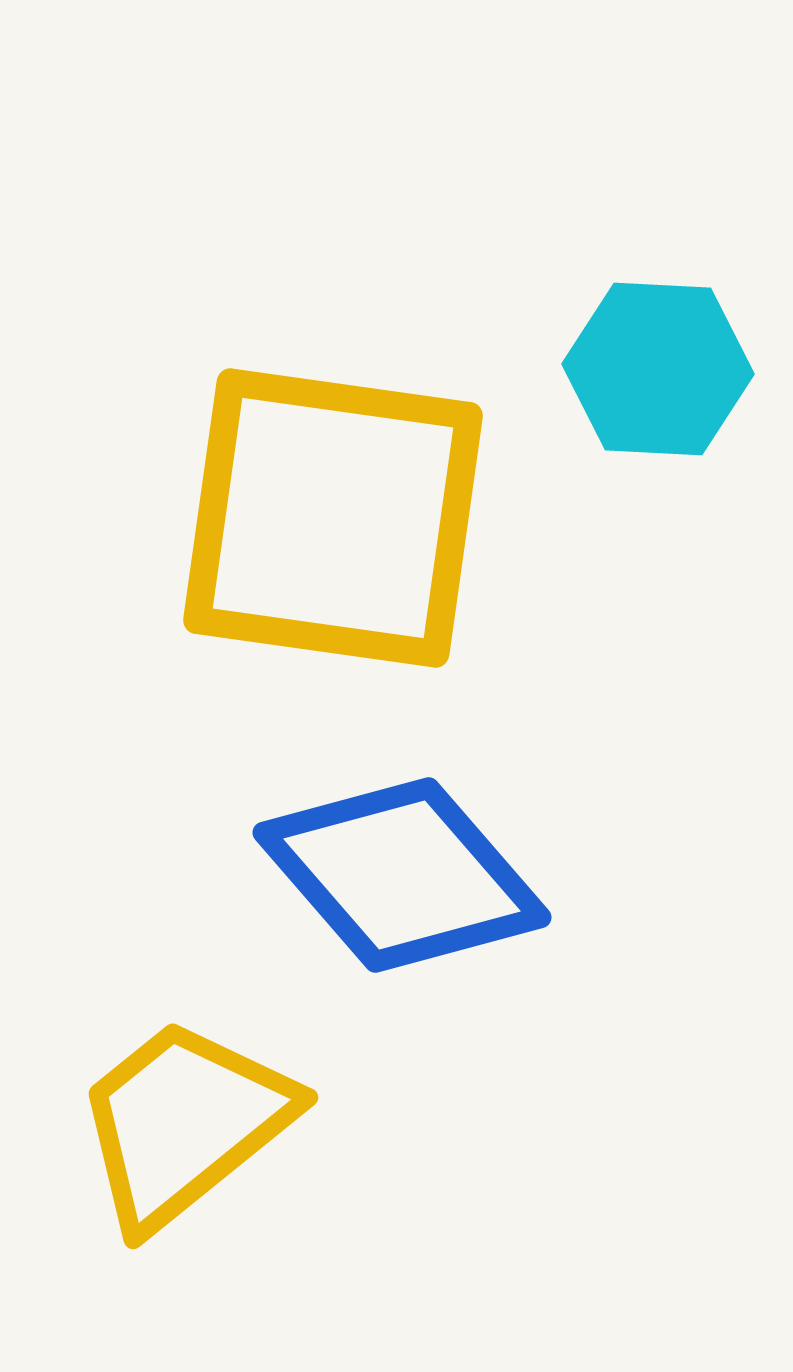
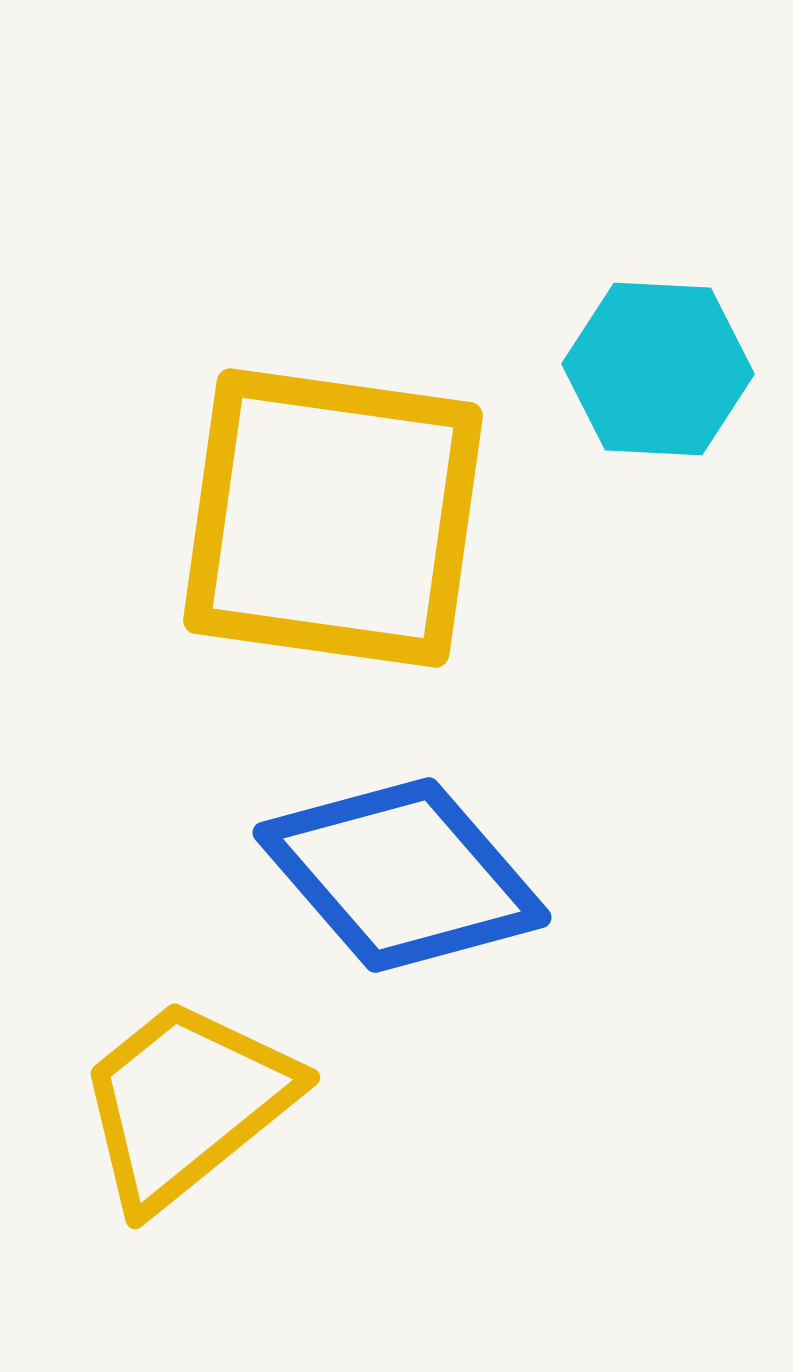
yellow trapezoid: moved 2 px right, 20 px up
